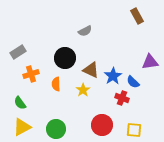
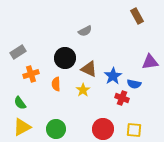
brown triangle: moved 2 px left, 1 px up
blue semicircle: moved 1 px right, 2 px down; rotated 32 degrees counterclockwise
red circle: moved 1 px right, 4 px down
